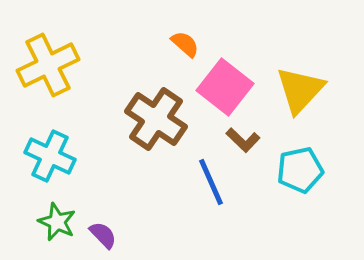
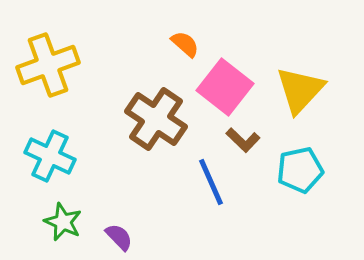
yellow cross: rotated 6 degrees clockwise
green star: moved 6 px right
purple semicircle: moved 16 px right, 2 px down
